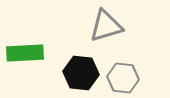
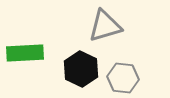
gray triangle: moved 1 px left
black hexagon: moved 4 px up; rotated 20 degrees clockwise
